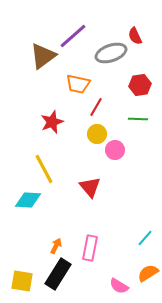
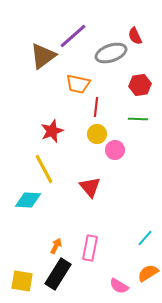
red line: rotated 24 degrees counterclockwise
red star: moved 9 px down
